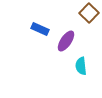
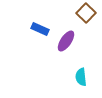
brown square: moved 3 px left
cyan semicircle: moved 11 px down
